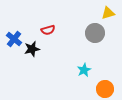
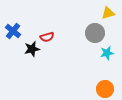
red semicircle: moved 1 px left, 7 px down
blue cross: moved 1 px left, 8 px up
cyan star: moved 23 px right, 17 px up; rotated 16 degrees clockwise
